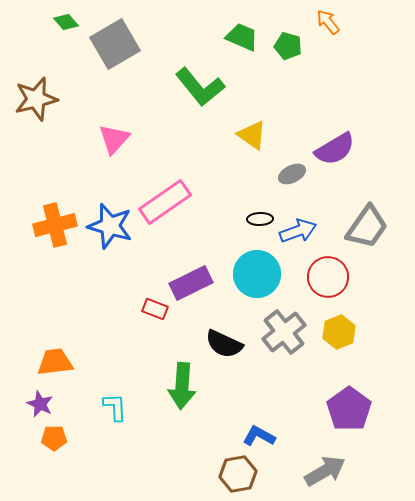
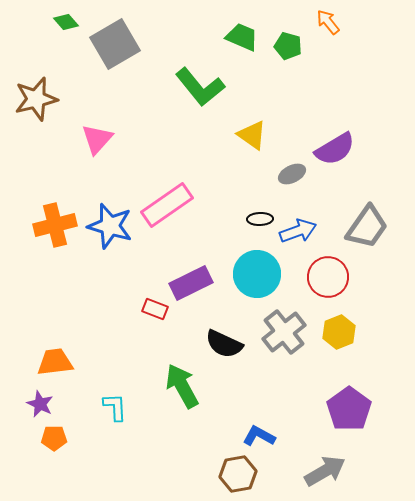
pink triangle: moved 17 px left
pink rectangle: moved 2 px right, 3 px down
green arrow: rotated 147 degrees clockwise
